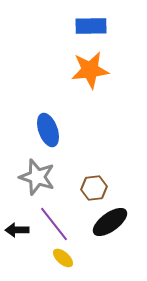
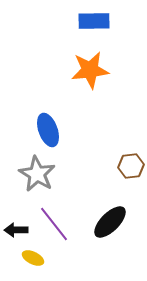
blue rectangle: moved 3 px right, 5 px up
gray star: moved 3 px up; rotated 12 degrees clockwise
brown hexagon: moved 37 px right, 22 px up
black ellipse: rotated 9 degrees counterclockwise
black arrow: moved 1 px left
yellow ellipse: moved 30 px left; rotated 15 degrees counterclockwise
